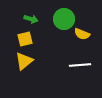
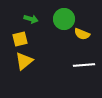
yellow square: moved 5 px left
white line: moved 4 px right
